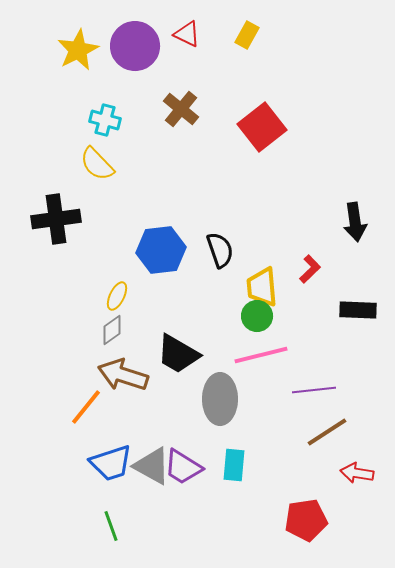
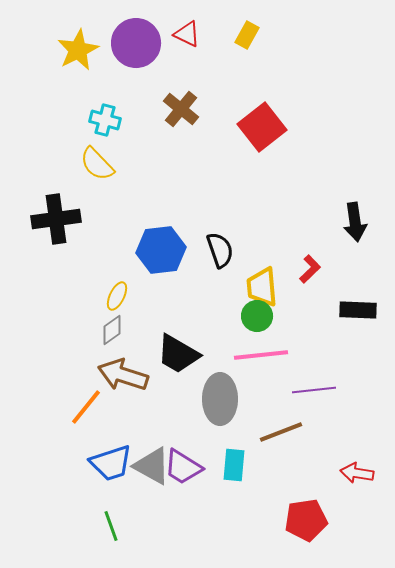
purple circle: moved 1 px right, 3 px up
pink line: rotated 8 degrees clockwise
brown line: moved 46 px left; rotated 12 degrees clockwise
